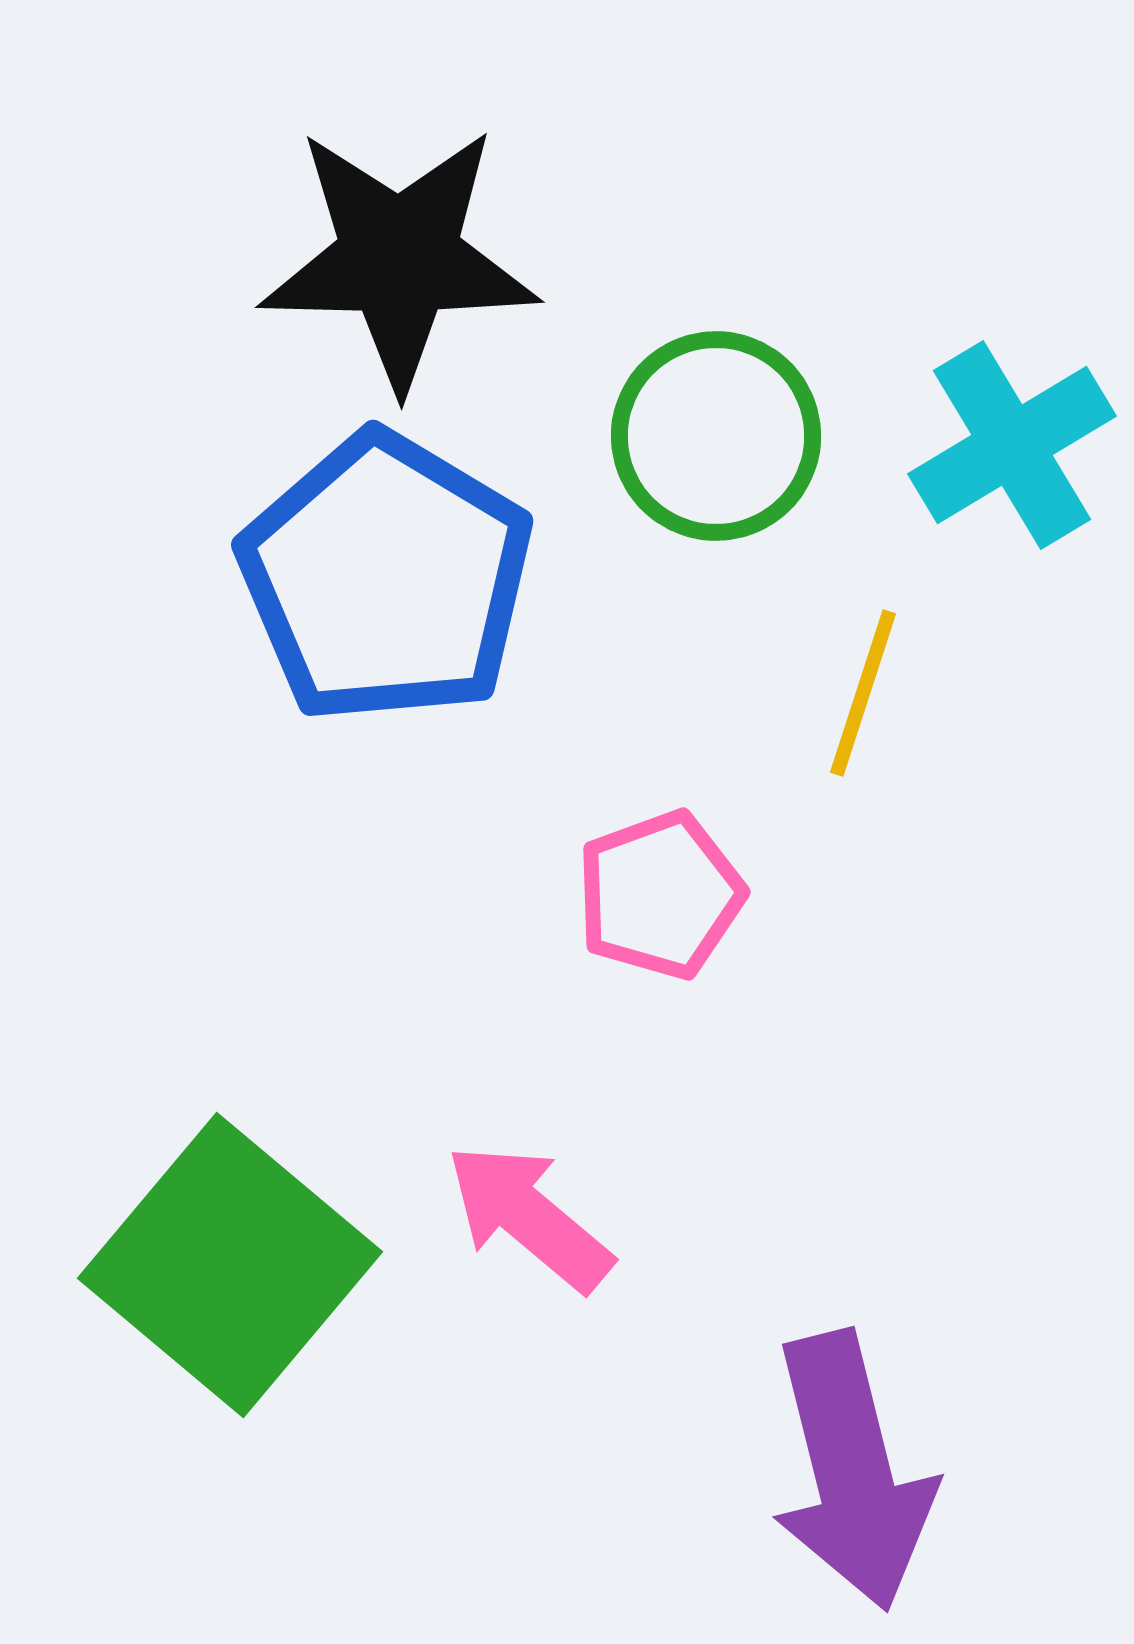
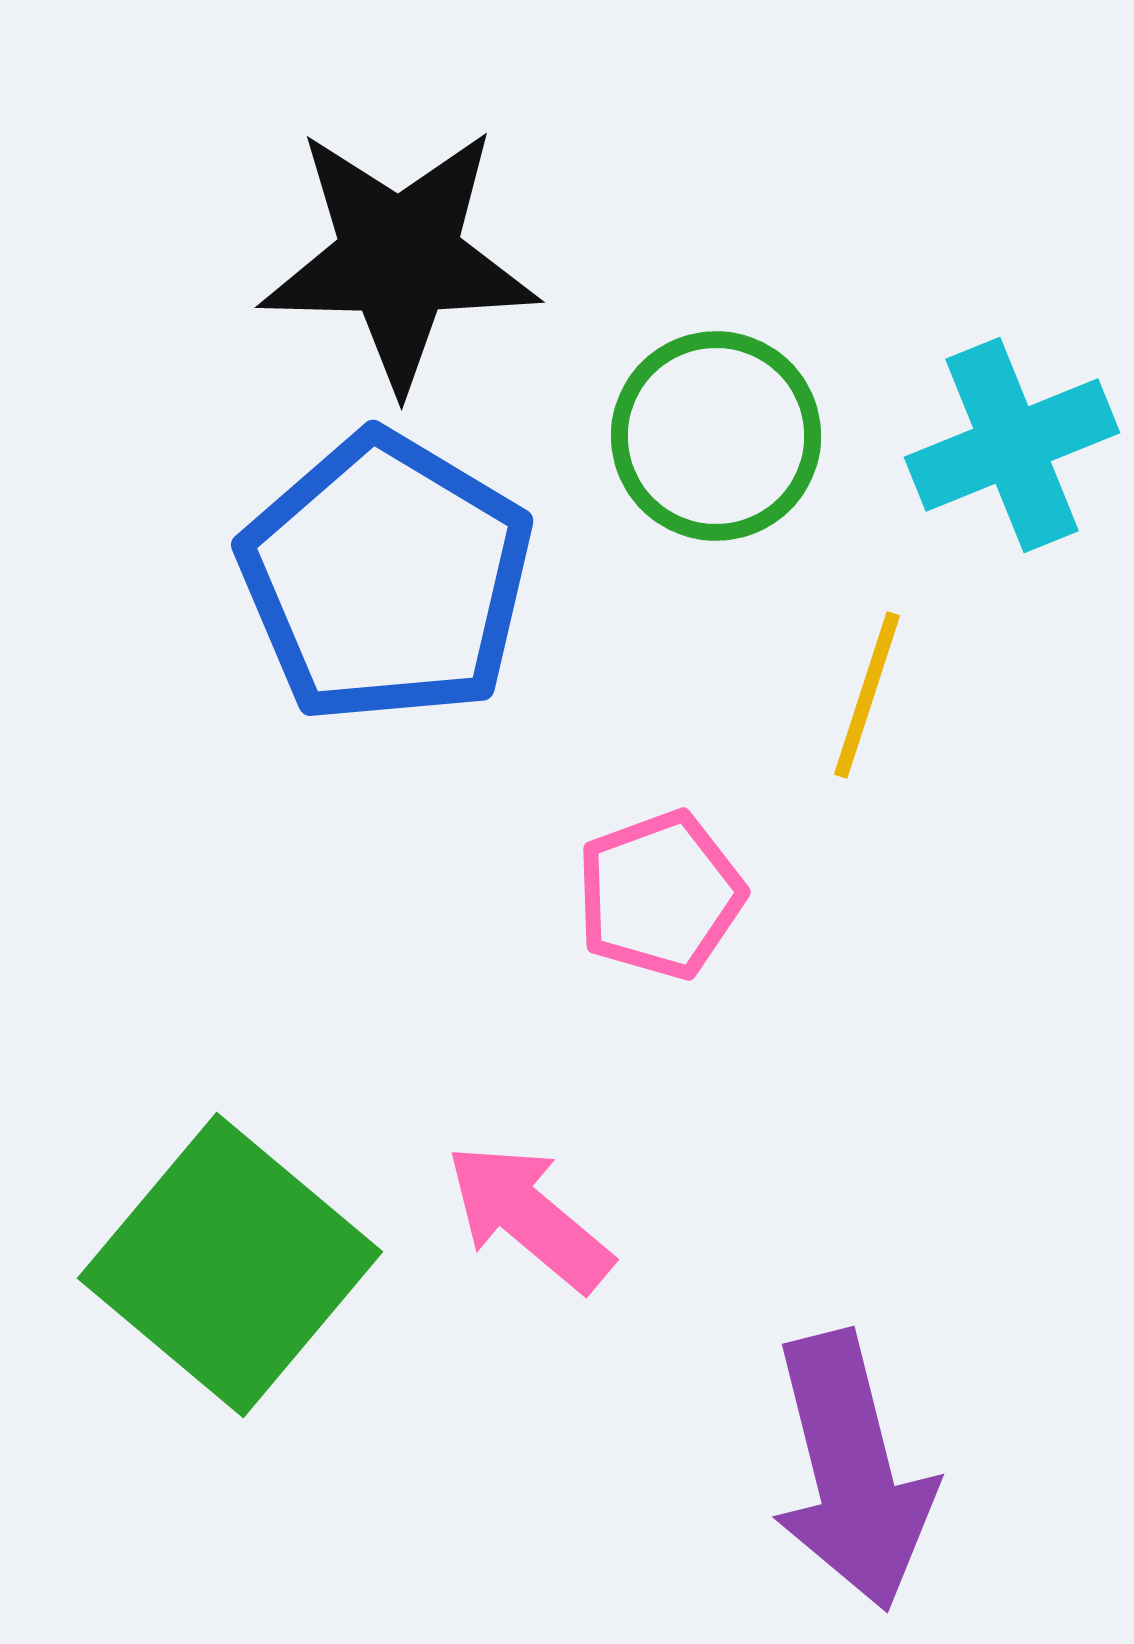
cyan cross: rotated 9 degrees clockwise
yellow line: moved 4 px right, 2 px down
